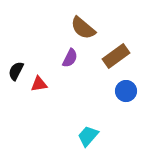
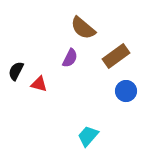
red triangle: rotated 24 degrees clockwise
